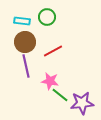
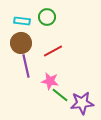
brown circle: moved 4 px left, 1 px down
